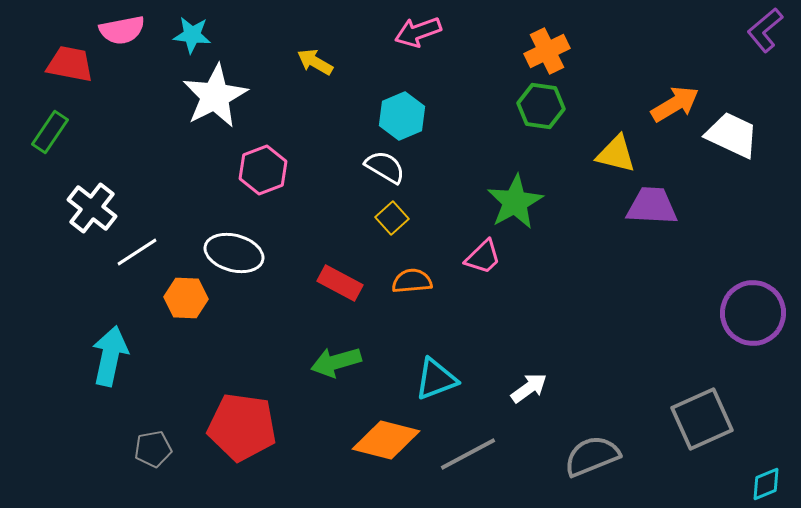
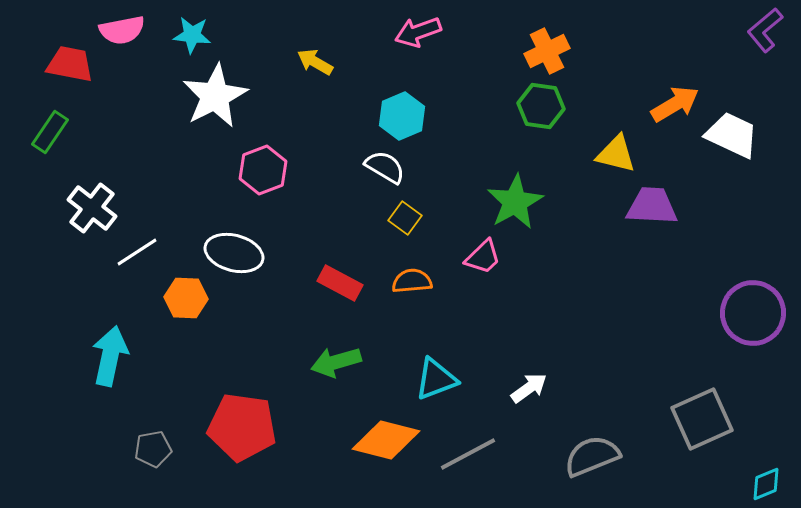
yellow square: moved 13 px right; rotated 12 degrees counterclockwise
